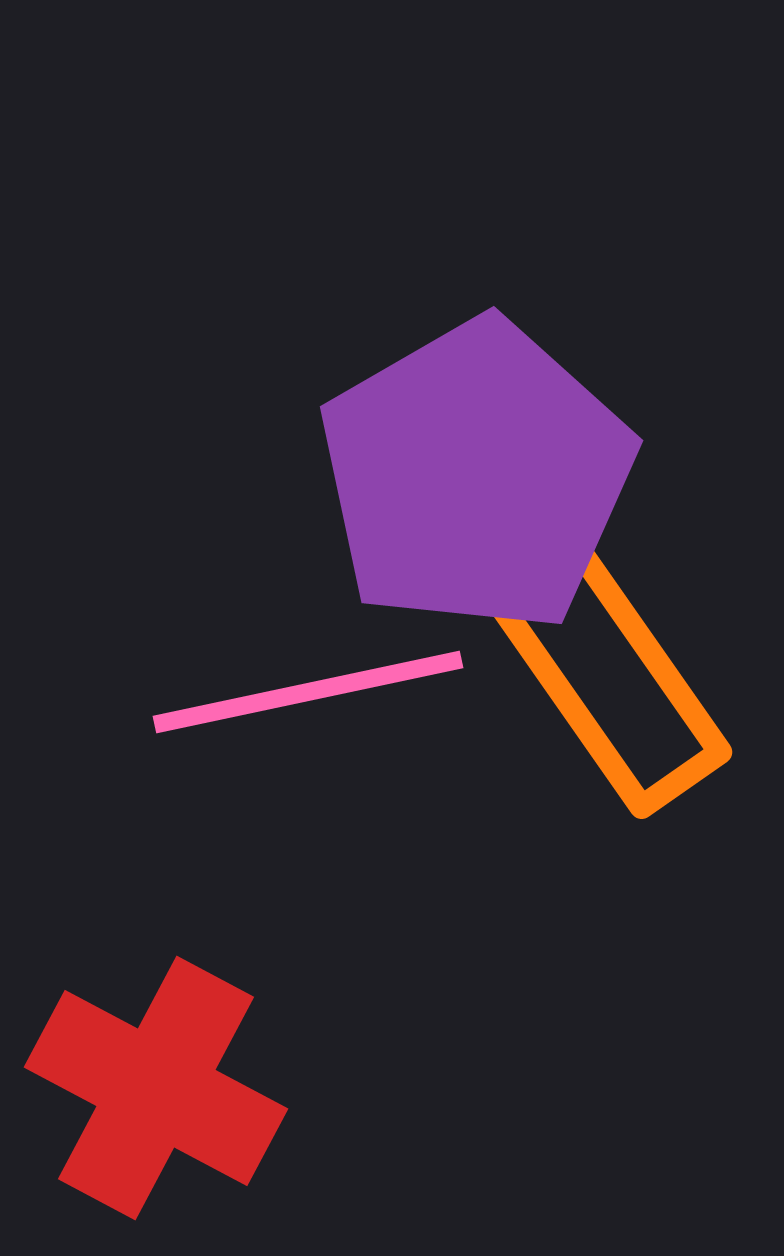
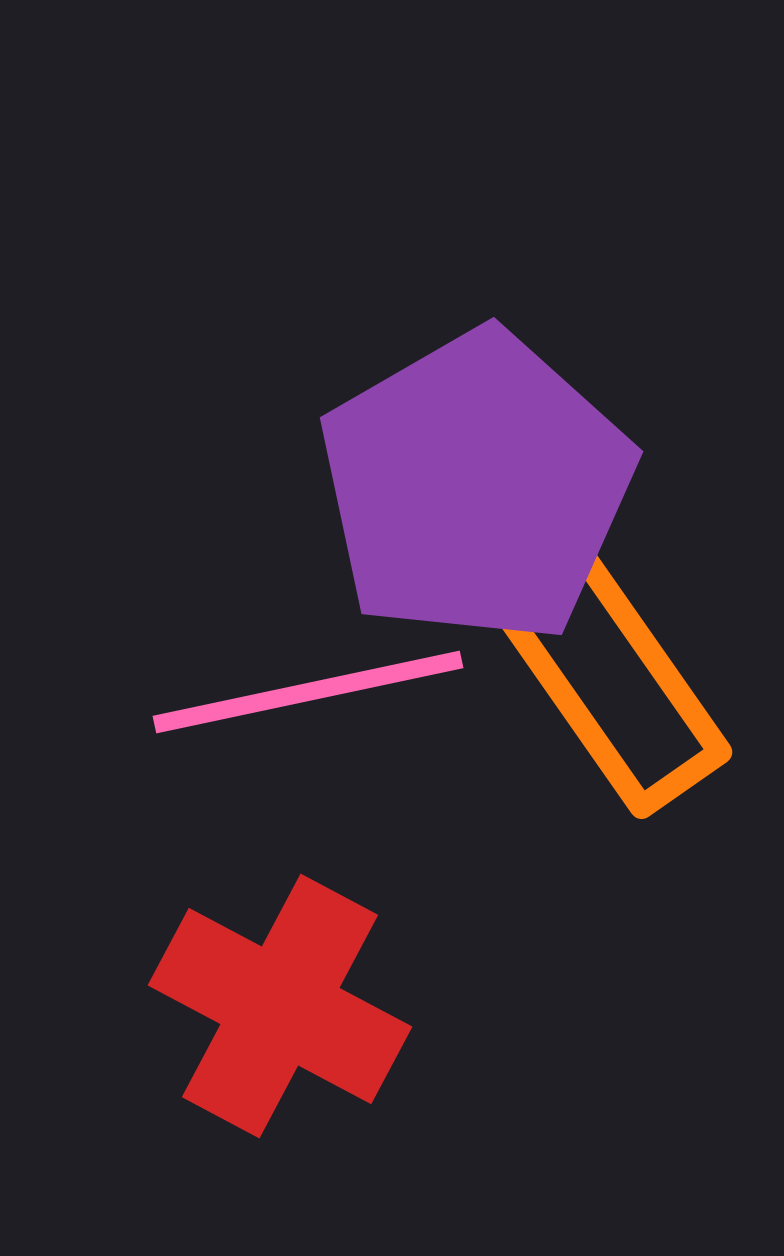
purple pentagon: moved 11 px down
red cross: moved 124 px right, 82 px up
